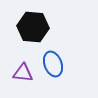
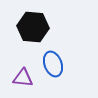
purple triangle: moved 5 px down
